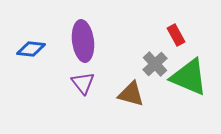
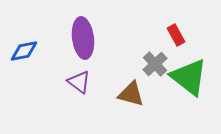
purple ellipse: moved 3 px up
blue diamond: moved 7 px left, 2 px down; rotated 16 degrees counterclockwise
green triangle: rotated 15 degrees clockwise
purple triangle: moved 4 px left, 1 px up; rotated 15 degrees counterclockwise
